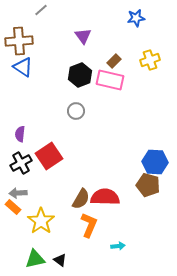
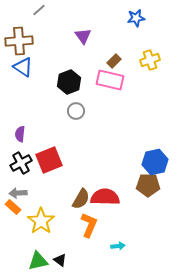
gray line: moved 2 px left
black hexagon: moved 11 px left, 7 px down
red square: moved 4 px down; rotated 12 degrees clockwise
blue hexagon: rotated 15 degrees counterclockwise
brown pentagon: rotated 15 degrees counterclockwise
green triangle: moved 3 px right, 2 px down
